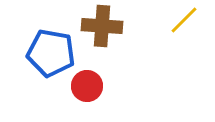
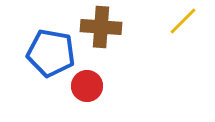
yellow line: moved 1 px left, 1 px down
brown cross: moved 1 px left, 1 px down
